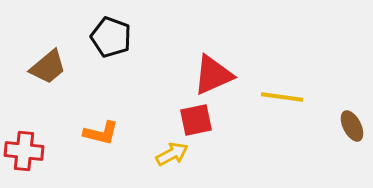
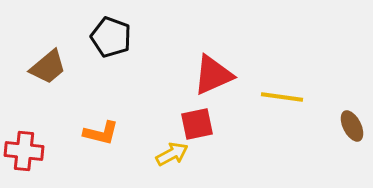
red square: moved 1 px right, 4 px down
